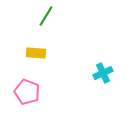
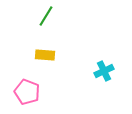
yellow rectangle: moved 9 px right, 2 px down
cyan cross: moved 1 px right, 2 px up
